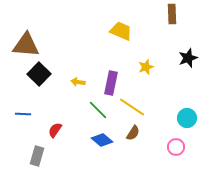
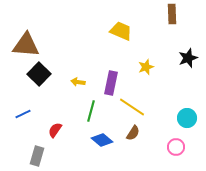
green line: moved 7 px left, 1 px down; rotated 60 degrees clockwise
blue line: rotated 28 degrees counterclockwise
